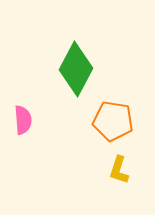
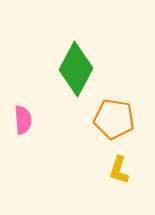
orange pentagon: moved 1 px right, 2 px up
